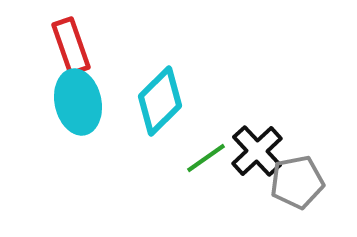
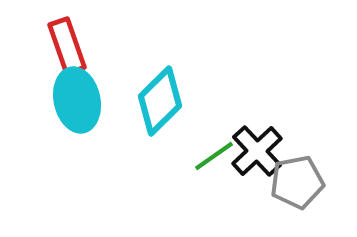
red rectangle: moved 4 px left
cyan ellipse: moved 1 px left, 2 px up
green line: moved 8 px right, 2 px up
